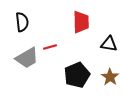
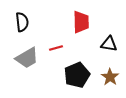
red line: moved 6 px right, 1 px down
